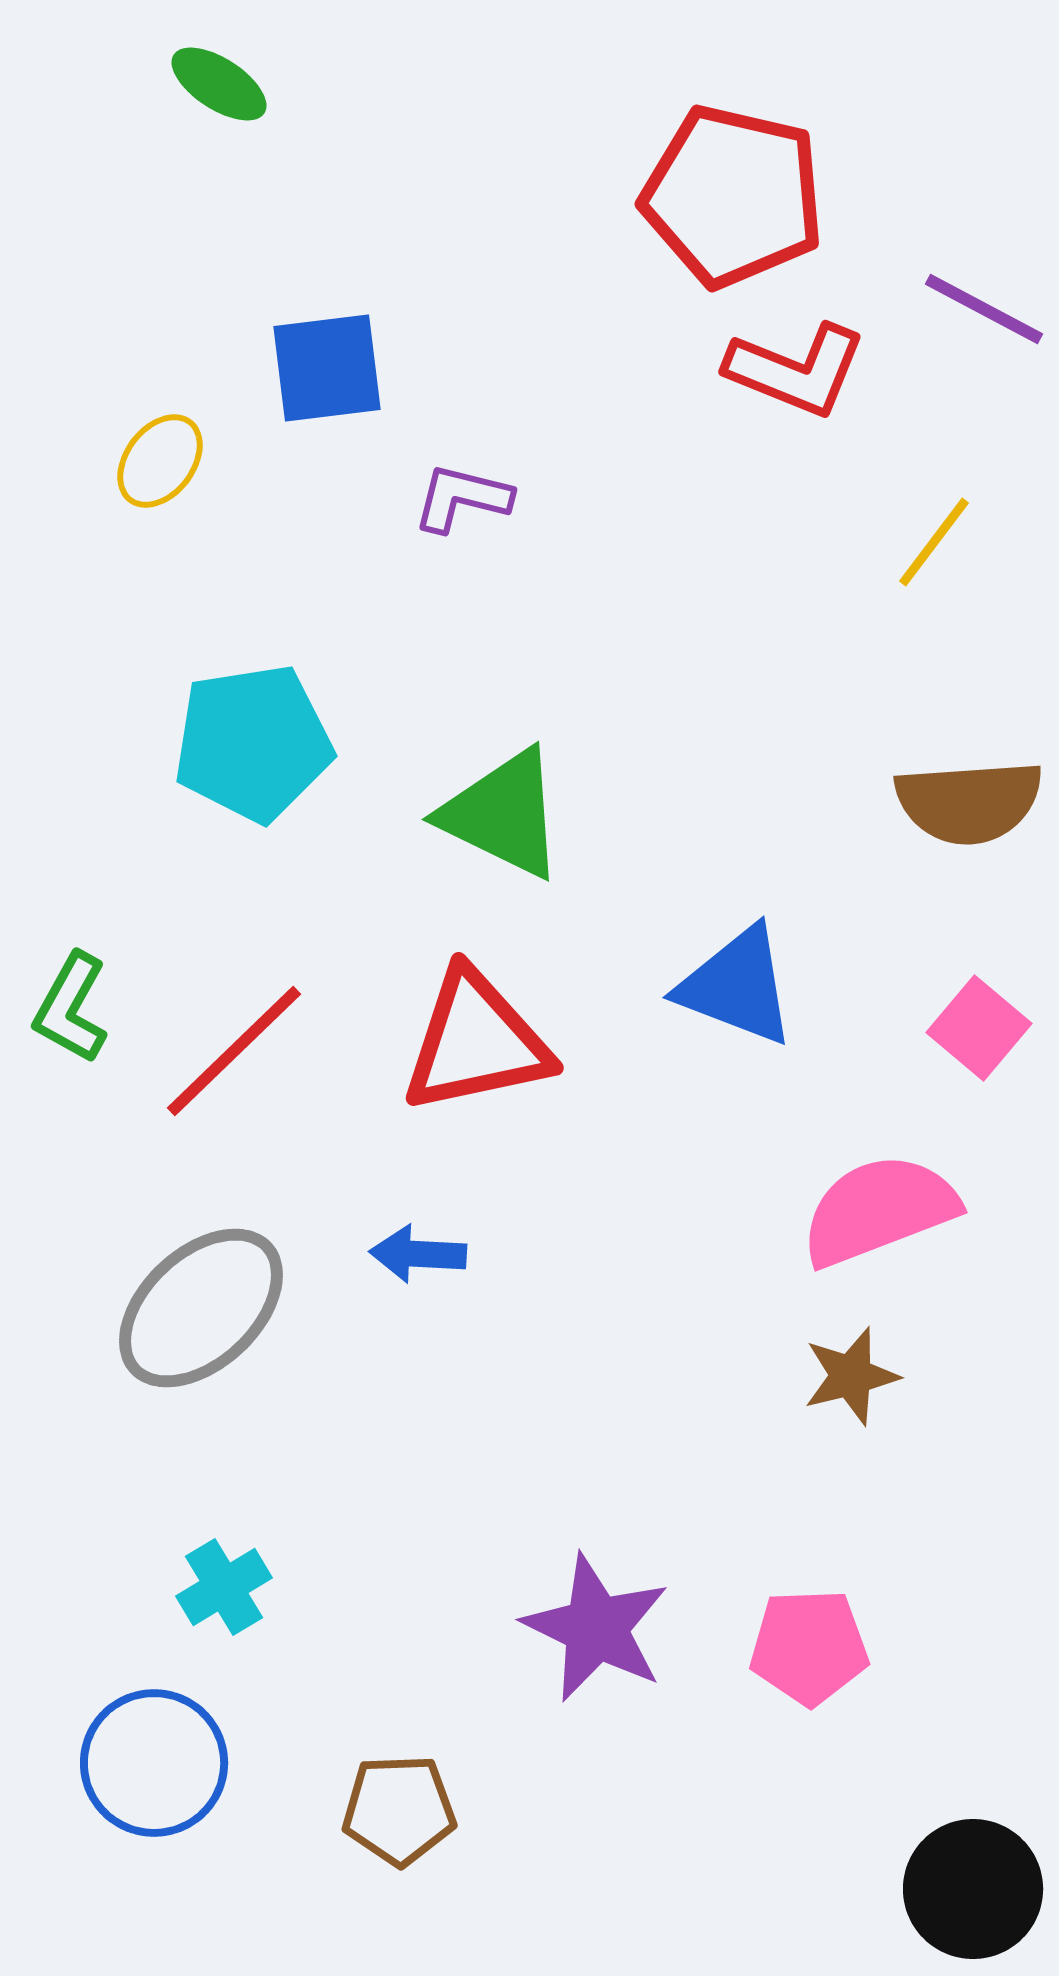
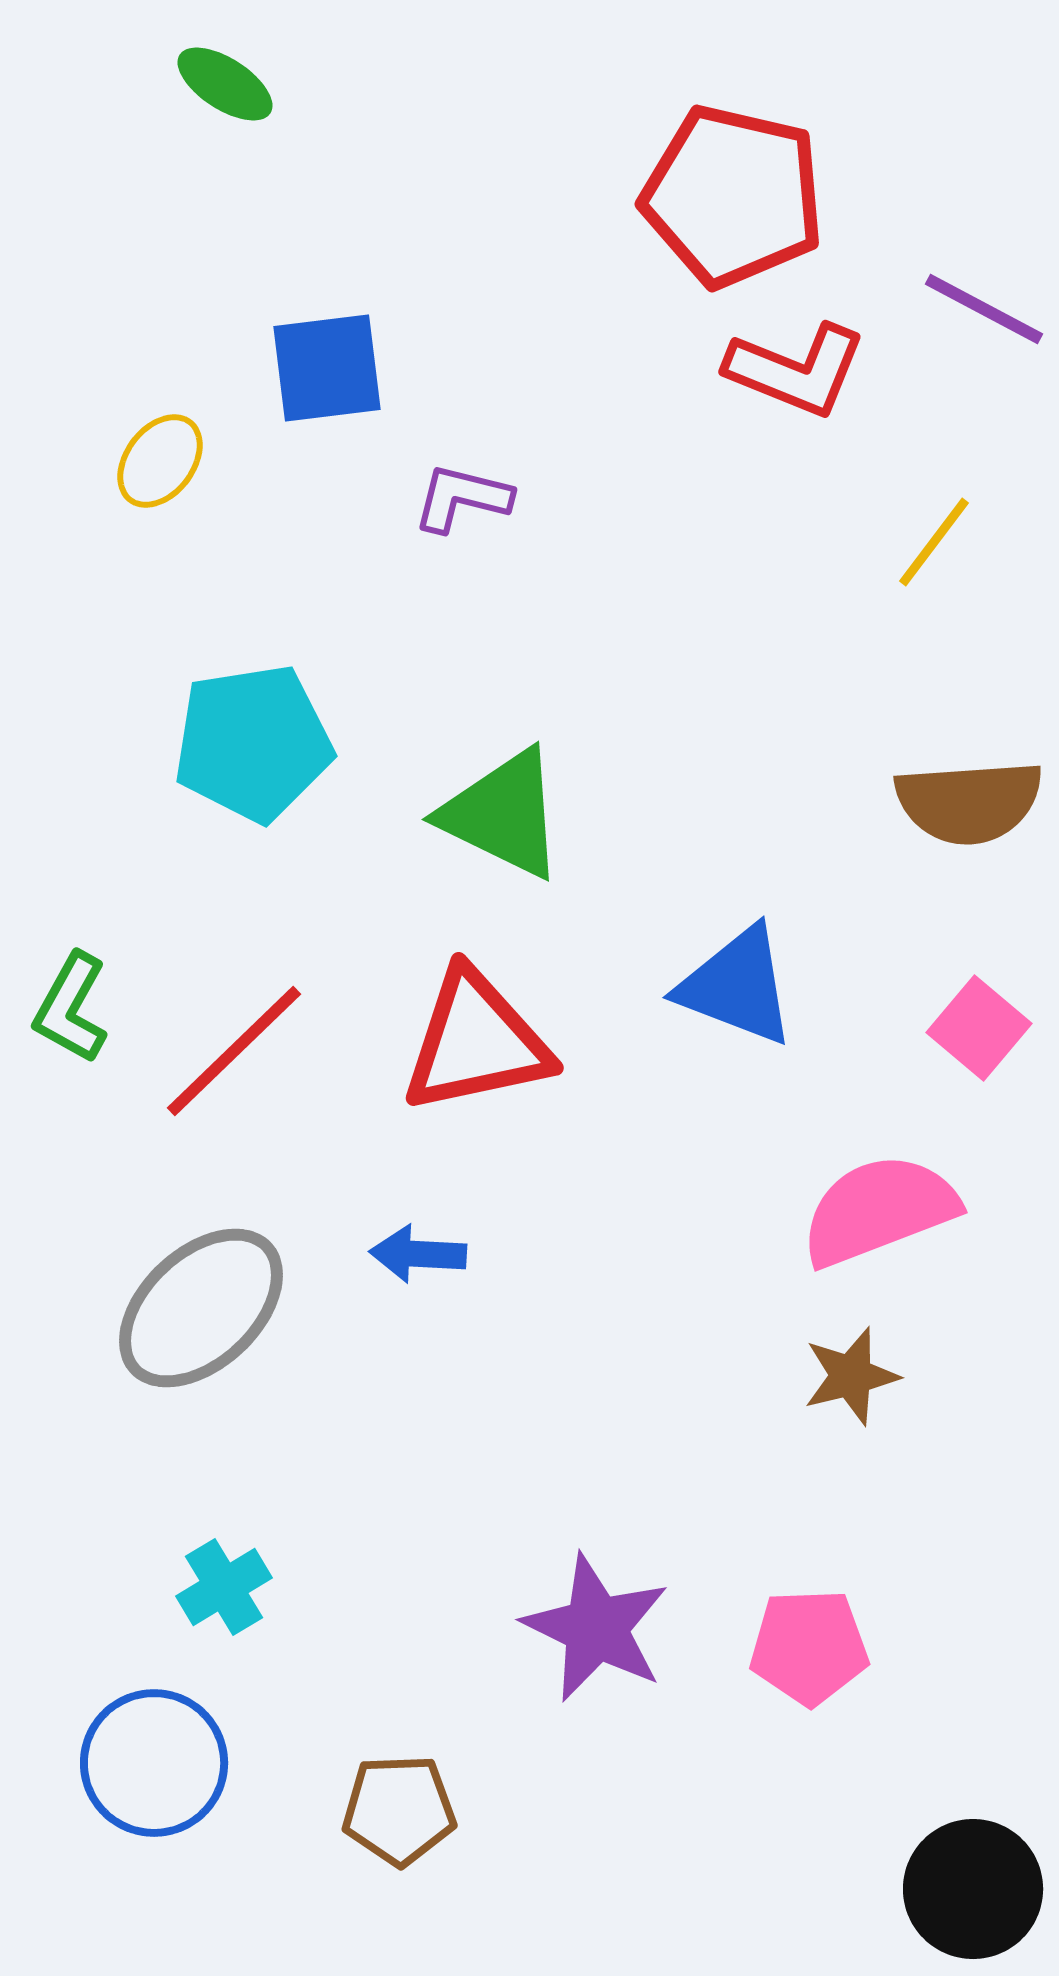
green ellipse: moved 6 px right
